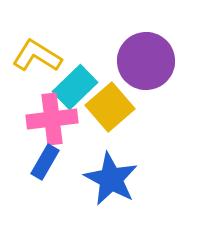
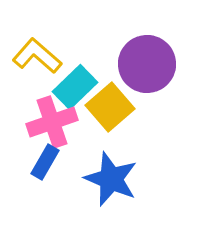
yellow L-shape: rotated 9 degrees clockwise
purple circle: moved 1 px right, 3 px down
pink cross: moved 3 px down; rotated 12 degrees counterclockwise
blue star: rotated 6 degrees counterclockwise
